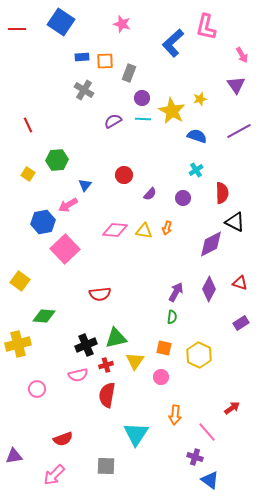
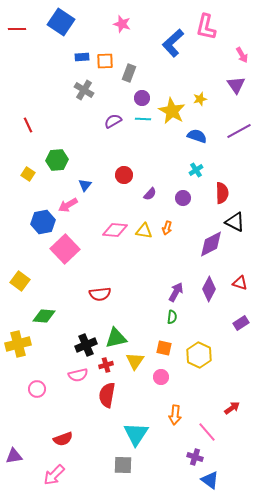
gray square at (106, 466): moved 17 px right, 1 px up
